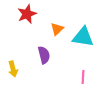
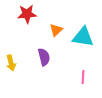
red star: rotated 18 degrees clockwise
orange triangle: moved 1 px left, 1 px down
purple semicircle: moved 2 px down
yellow arrow: moved 2 px left, 6 px up
